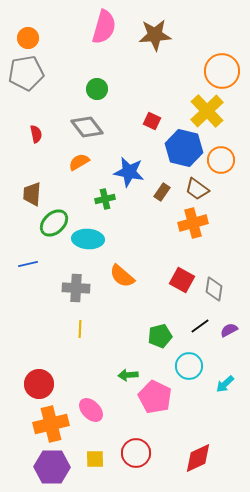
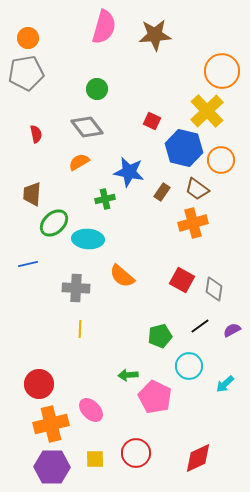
purple semicircle at (229, 330): moved 3 px right
